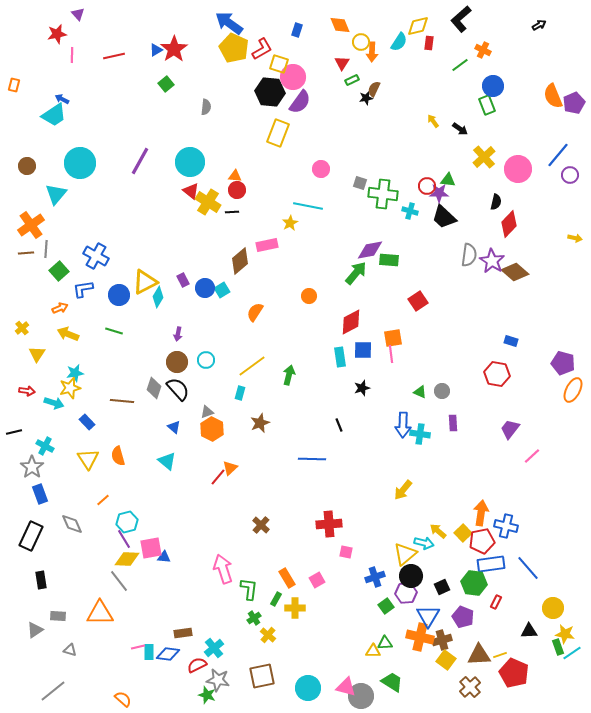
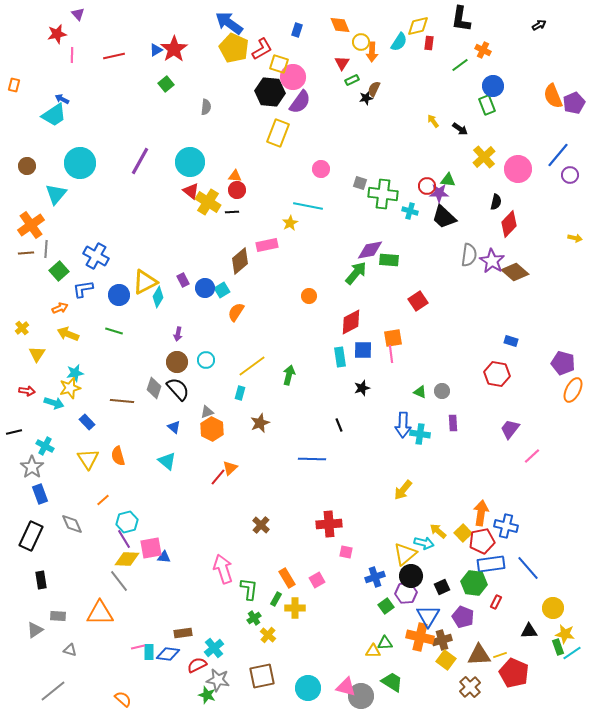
black L-shape at (461, 19): rotated 40 degrees counterclockwise
orange semicircle at (255, 312): moved 19 px left
